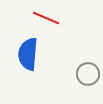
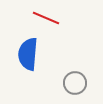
gray circle: moved 13 px left, 9 px down
